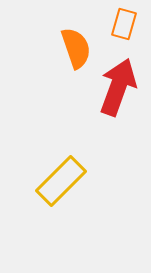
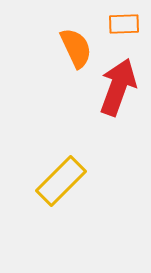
orange rectangle: rotated 72 degrees clockwise
orange semicircle: rotated 6 degrees counterclockwise
